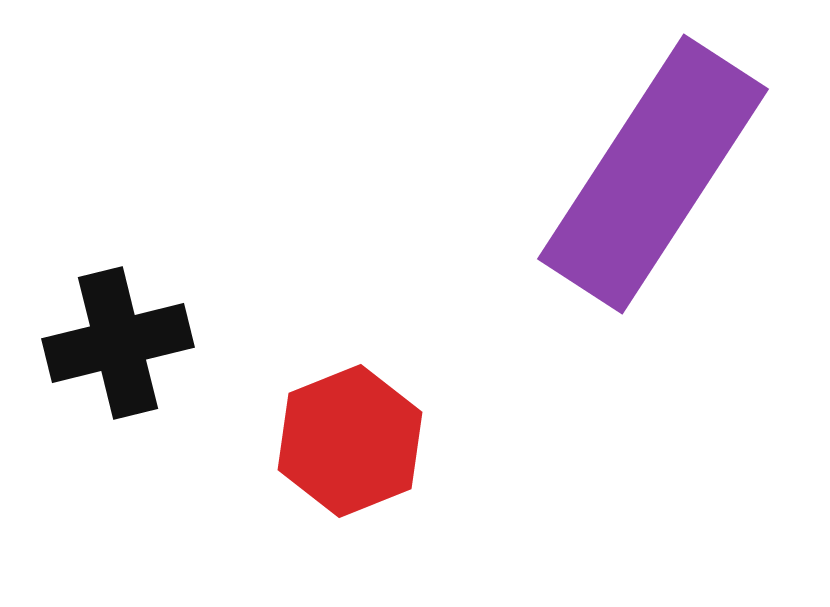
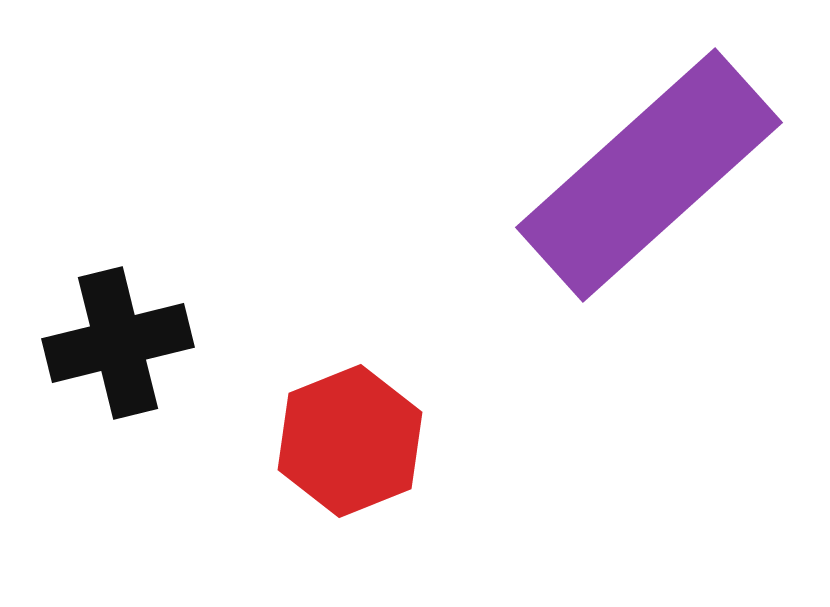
purple rectangle: moved 4 px left, 1 px down; rotated 15 degrees clockwise
